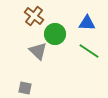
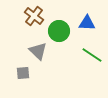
green circle: moved 4 px right, 3 px up
green line: moved 3 px right, 4 px down
gray square: moved 2 px left, 15 px up; rotated 16 degrees counterclockwise
